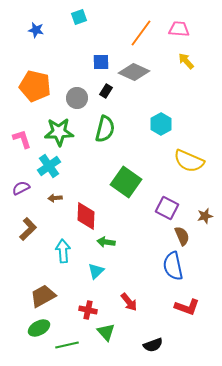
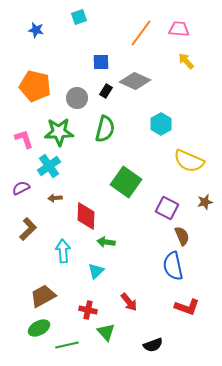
gray diamond: moved 1 px right, 9 px down
pink L-shape: moved 2 px right
brown star: moved 14 px up
